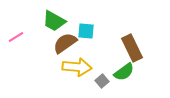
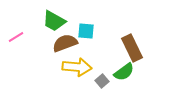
brown semicircle: rotated 15 degrees clockwise
